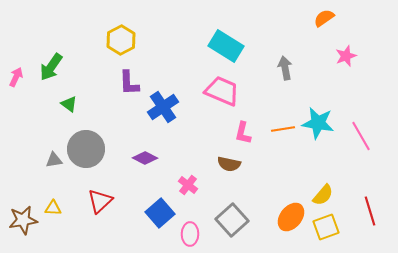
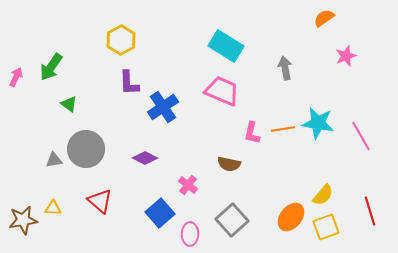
pink L-shape: moved 9 px right
red triangle: rotated 36 degrees counterclockwise
